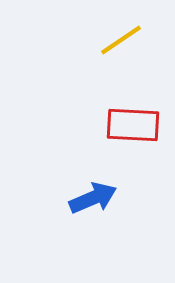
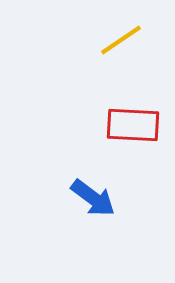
blue arrow: rotated 60 degrees clockwise
